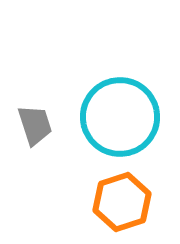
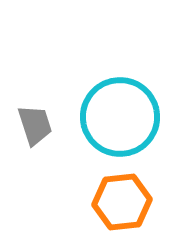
orange hexagon: rotated 12 degrees clockwise
